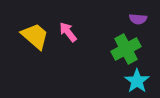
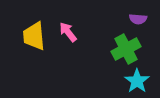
yellow trapezoid: moved 1 px left; rotated 136 degrees counterclockwise
